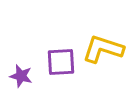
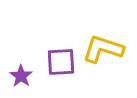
purple star: rotated 20 degrees clockwise
